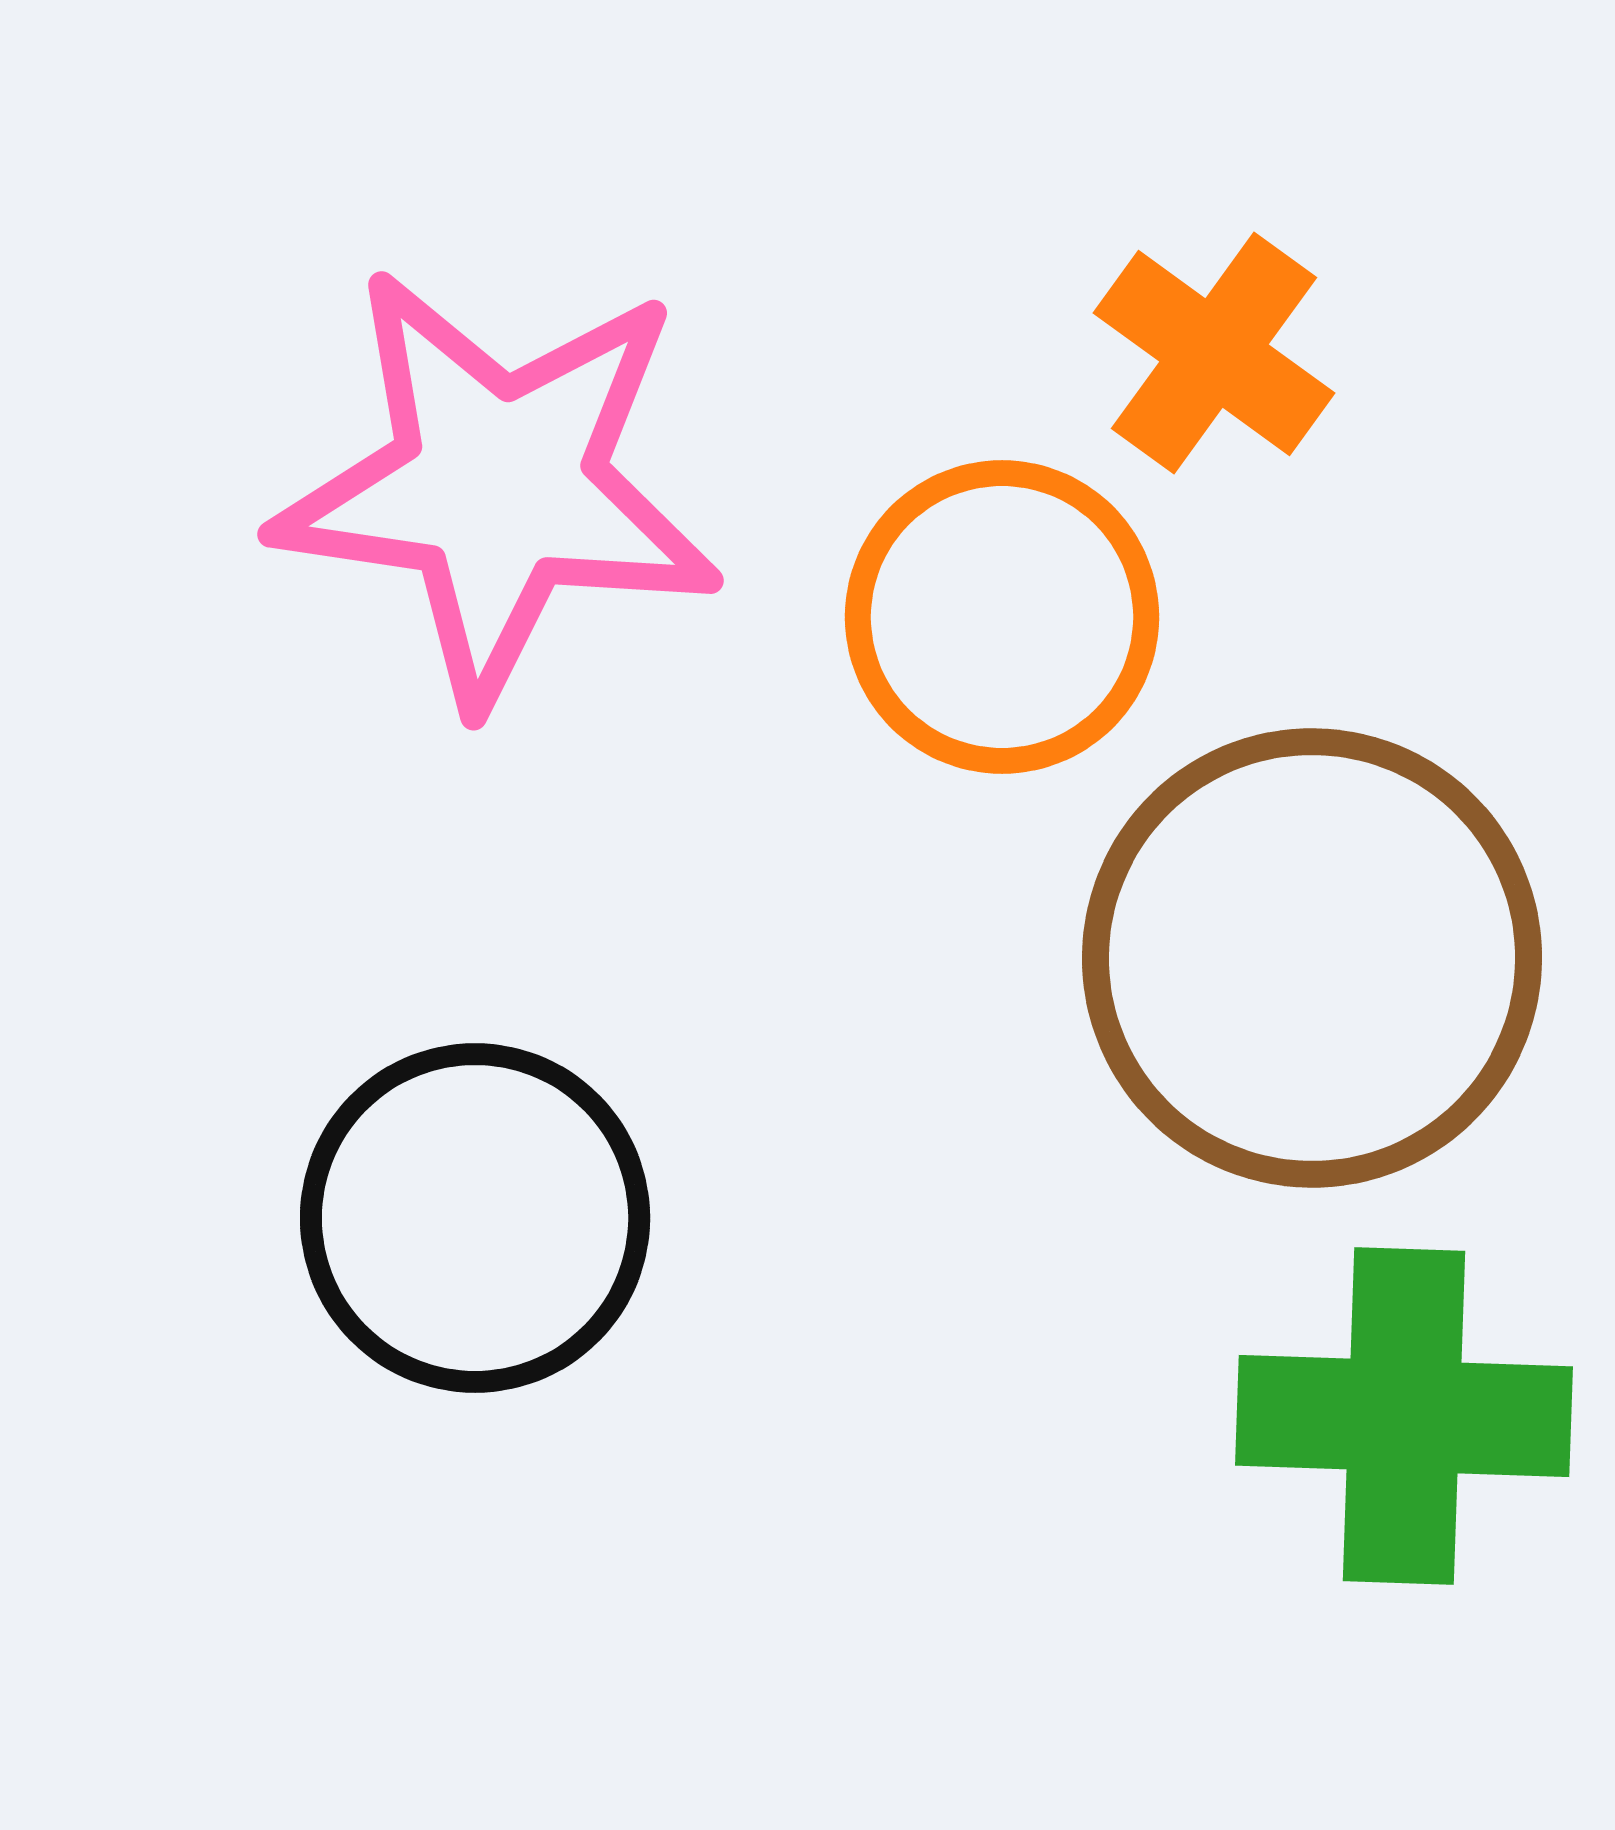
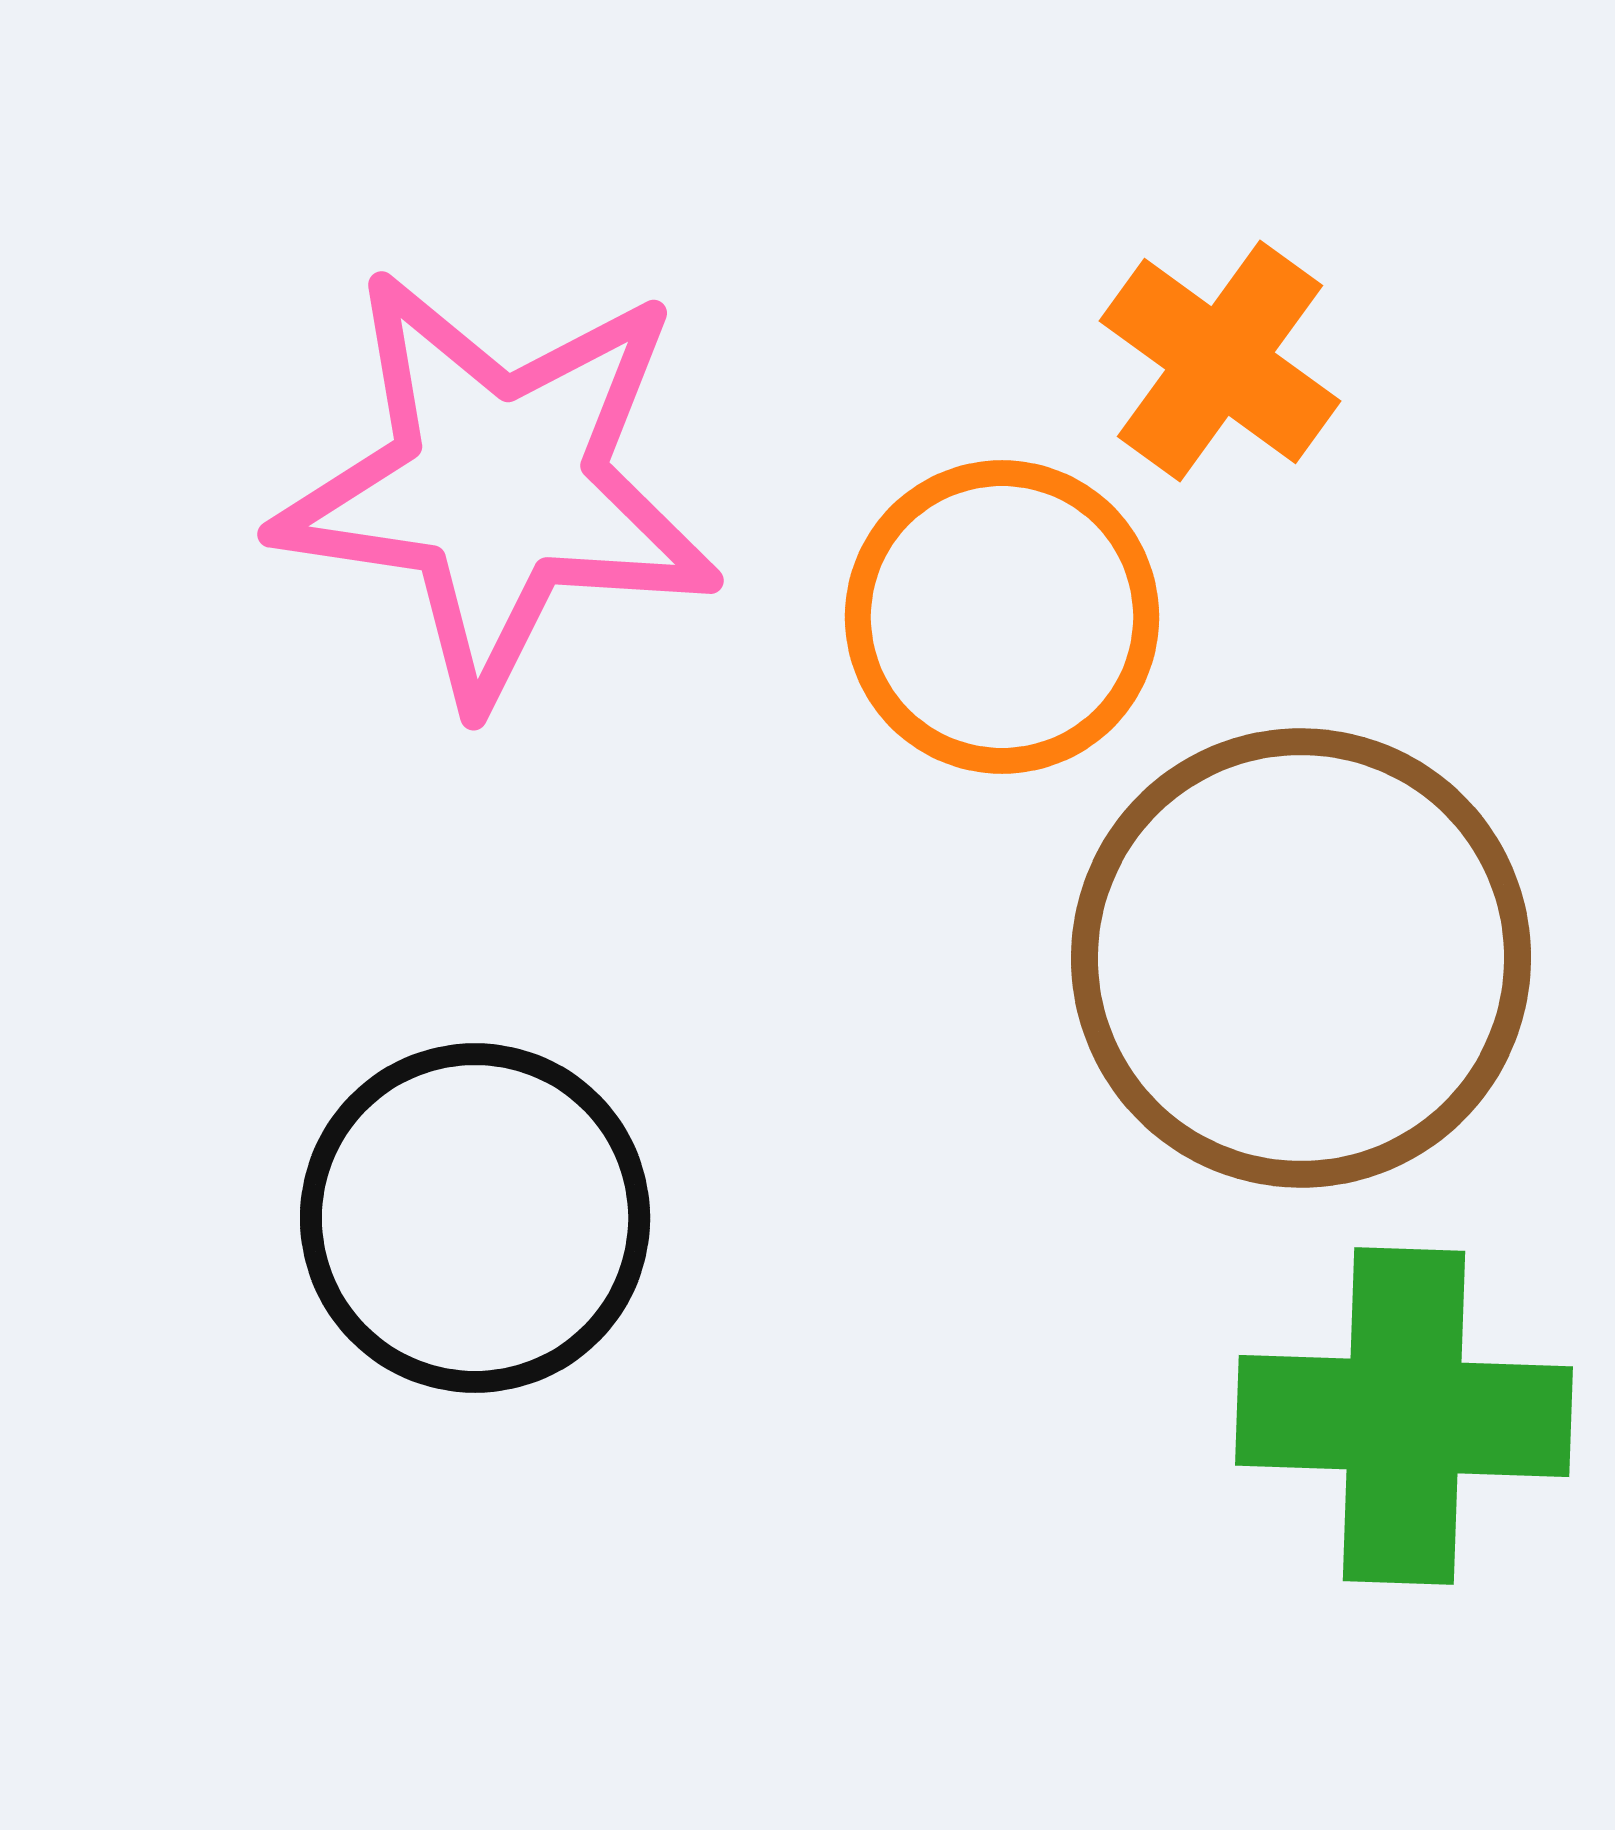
orange cross: moved 6 px right, 8 px down
brown circle: moved 11 px left
